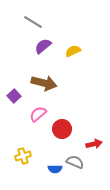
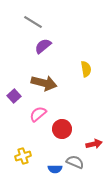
yellow semicircle: moved 13 px right, 18 px down; rotated 105 degrees clockwise
